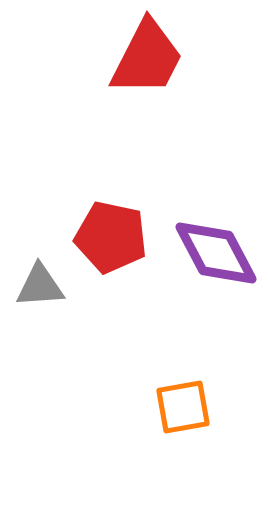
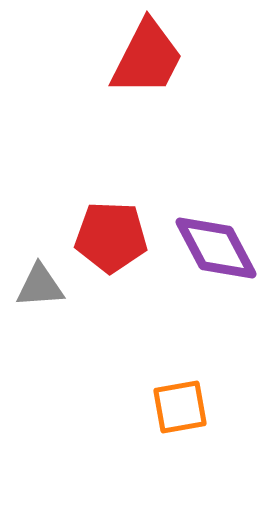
red pentagon: rotated 10 degrees counterclockwise
purple diamond: moved 5 px up
orange square: moved 3 px left
